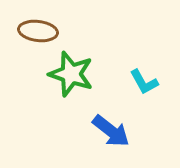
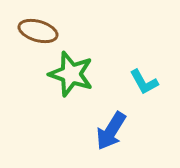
brown ellipse: rotated 9 degrees clockwise
blue arrow: rotated 84 degrees clockwise
